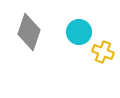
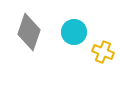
cyan circle: moved 5 px left
